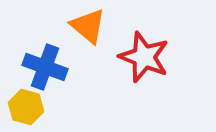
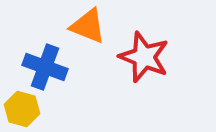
orange triangle: rotated 18 degrees counterclockwise
yellow hexagon: moved 4 px left, 2 px down
